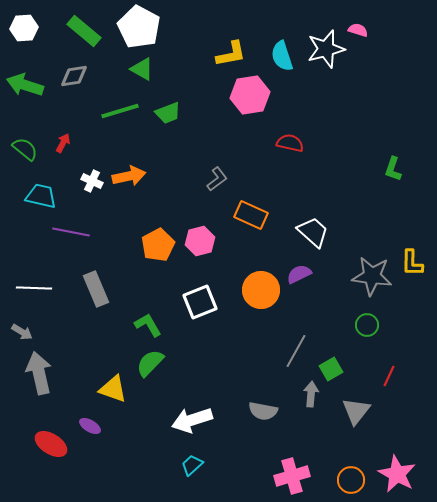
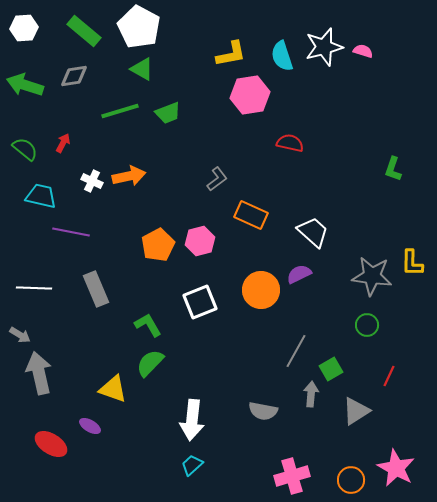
pink semicircle at (358, 30): moved 5 px right, 21 px down
white star at (326, 49): moved 2 px left, 2 px up
gray arrow at (22, 332): moved 2 px left, 3 px down
gray triangle at (356, 411): rotated 20 degrees clockwise
white arrow at (192, 420): rotated 66 degrees counterclockwise
pink star at (397, 474): moved 1 px left, 6 px up
